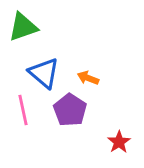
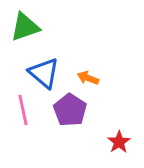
green triangle: moved 2 px right
